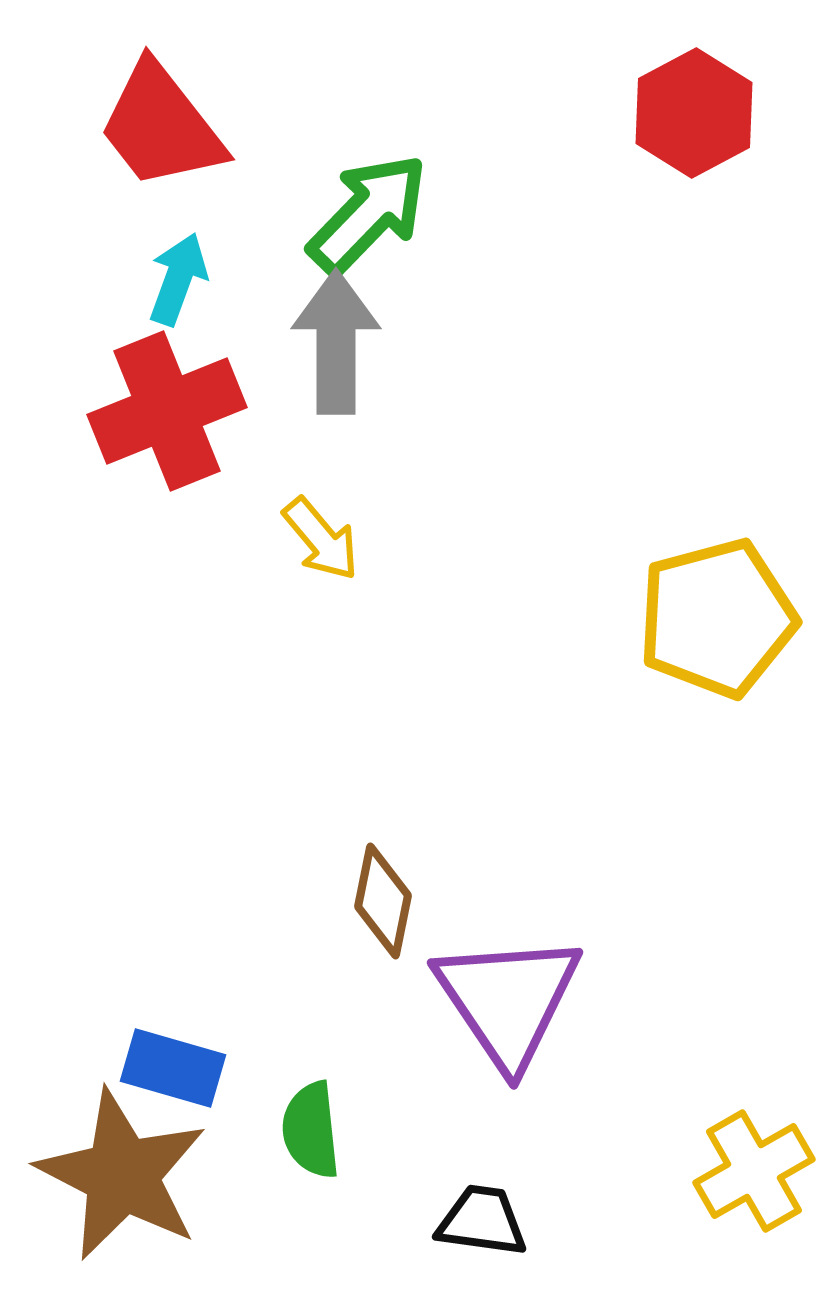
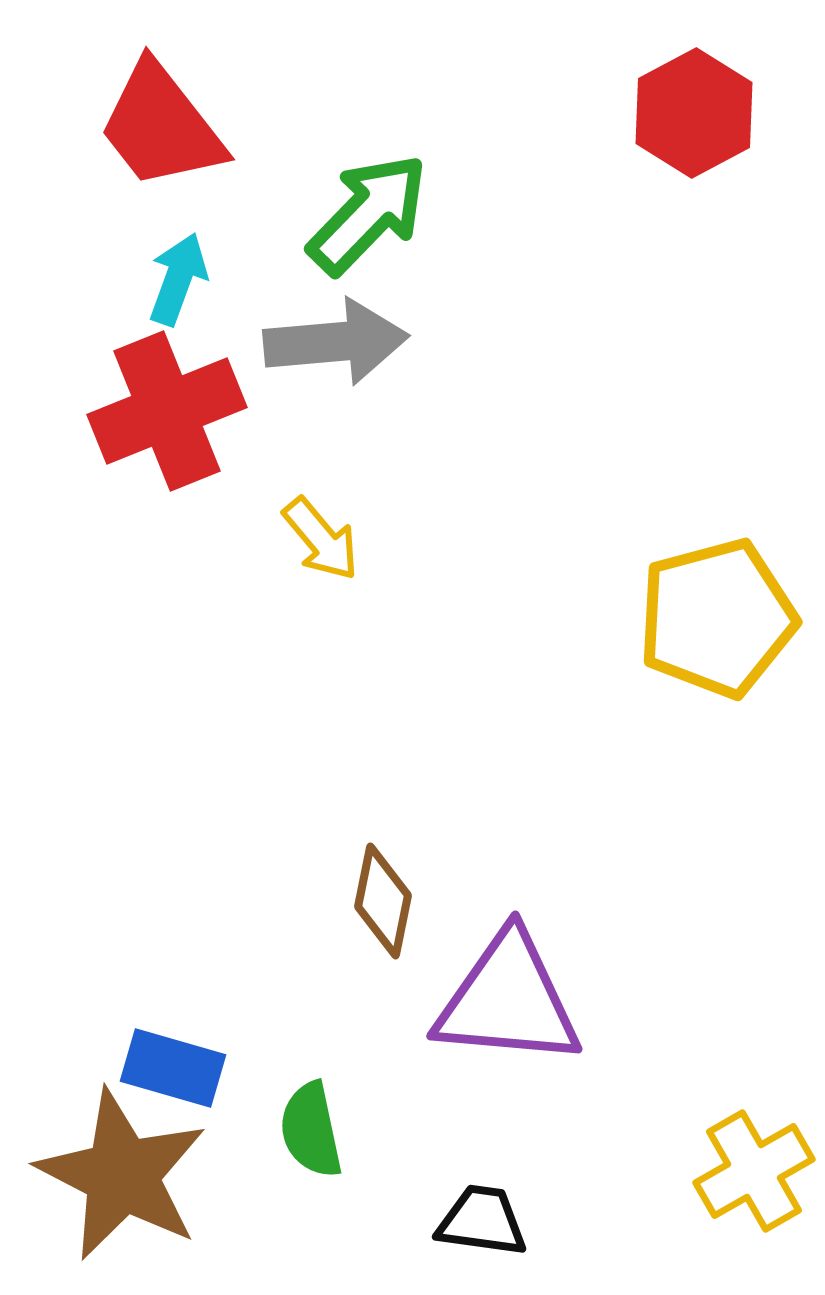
gray arrow: rotated 85 degrees clockwise
purple triangle: rotated 51 degrees counterclockwise
green semicircle: rotated 6 degrees counterclockwise
